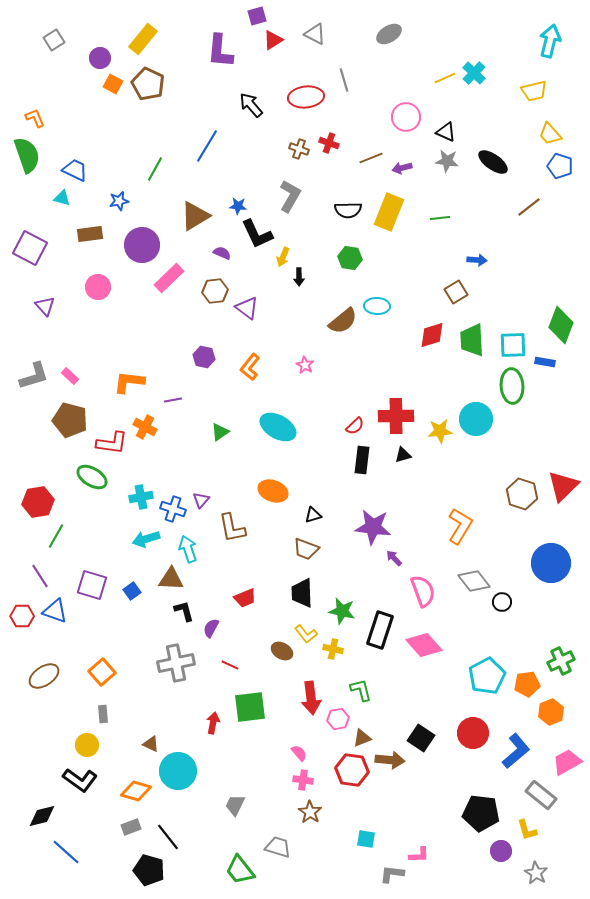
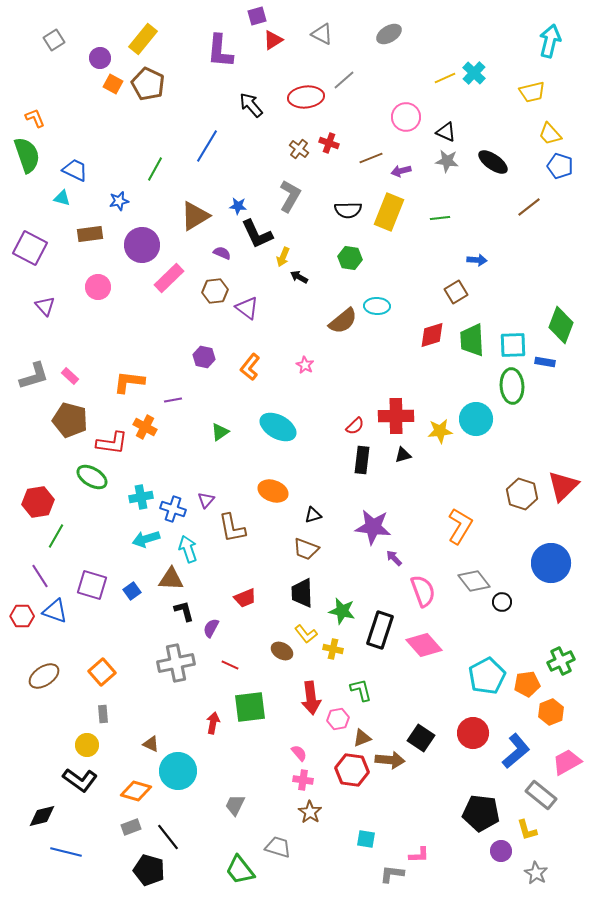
gray triangle at (315, 34): moved 7 px right
gray line at (344, 80): rotated 65 degrees clockwise
yellow trapezoid at (534, 91): moved 2 px left, 1 px down
brown cross at (299, 149): rotated 18 degrees clockwise
purple arrow at (402, 168): moved 1 px left, 3 px down
black arrow at (299, 277): rotated 120 degrees clockwise
purple triangle at (201, 500): moved 5 px right
blue line at (66, 852): rotated 28 degrees counterclockwise
